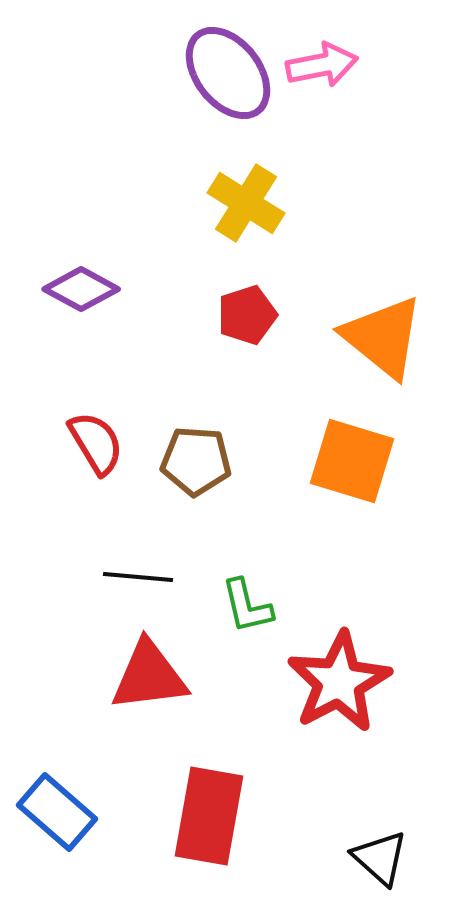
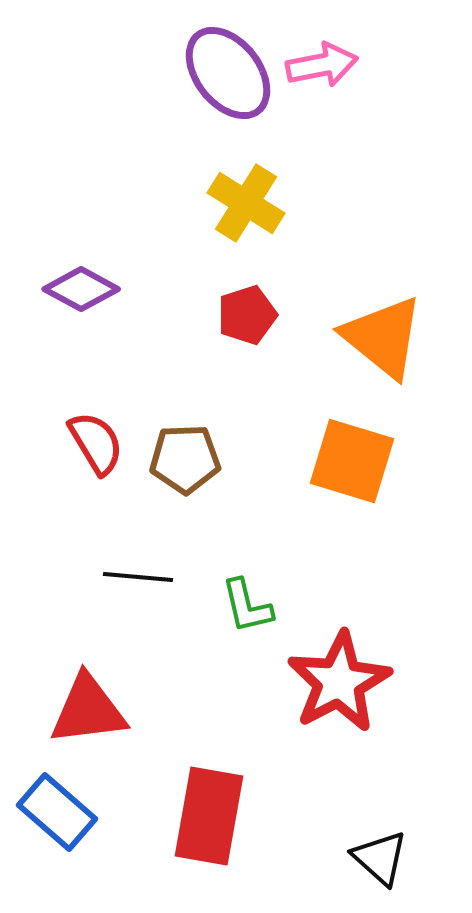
brown pentagon: moved 11 px left, 2 px up; rotated 6 degrees counterclockwise
red triangle: moved 61 px left, 34 px down
